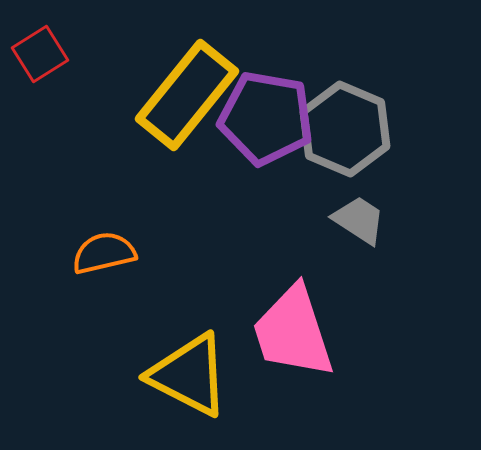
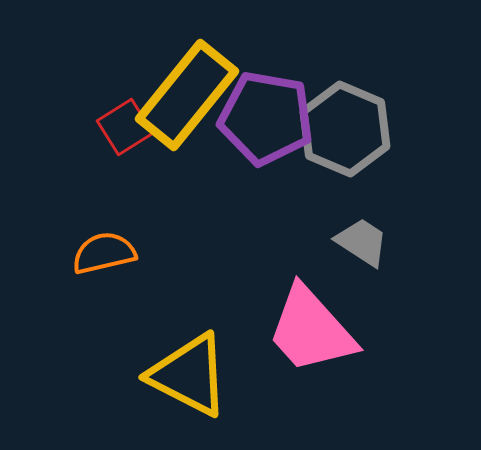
red square: moved 85 px right, 73 px down
gray trapezoid: moved 3 px right, 22 px down
pink trapezoid: moved 18 px right, 2 px up; rotated 24 degrees counterclockwise
